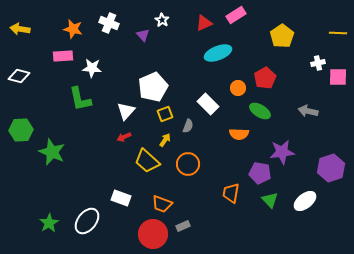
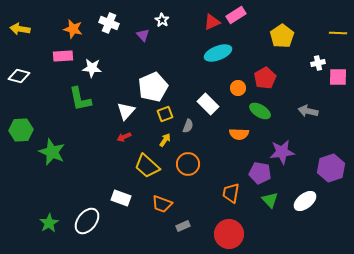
red triangle at (204, 23): moved 8 px right, 1 px up
yellow trapezoid at (147, 161): moved 5 px down
red circle at (153, 234): moved 76 px right
